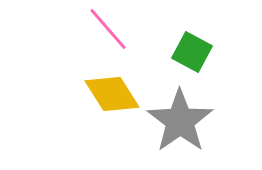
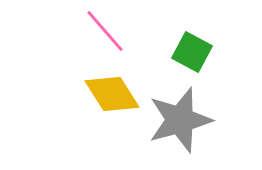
pink line: moved 3 px left, 2 px down
gray star: moved 1 px up; rotated 20 degrees clockwise
